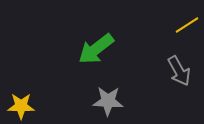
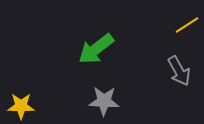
gray star: moved 4 px left
